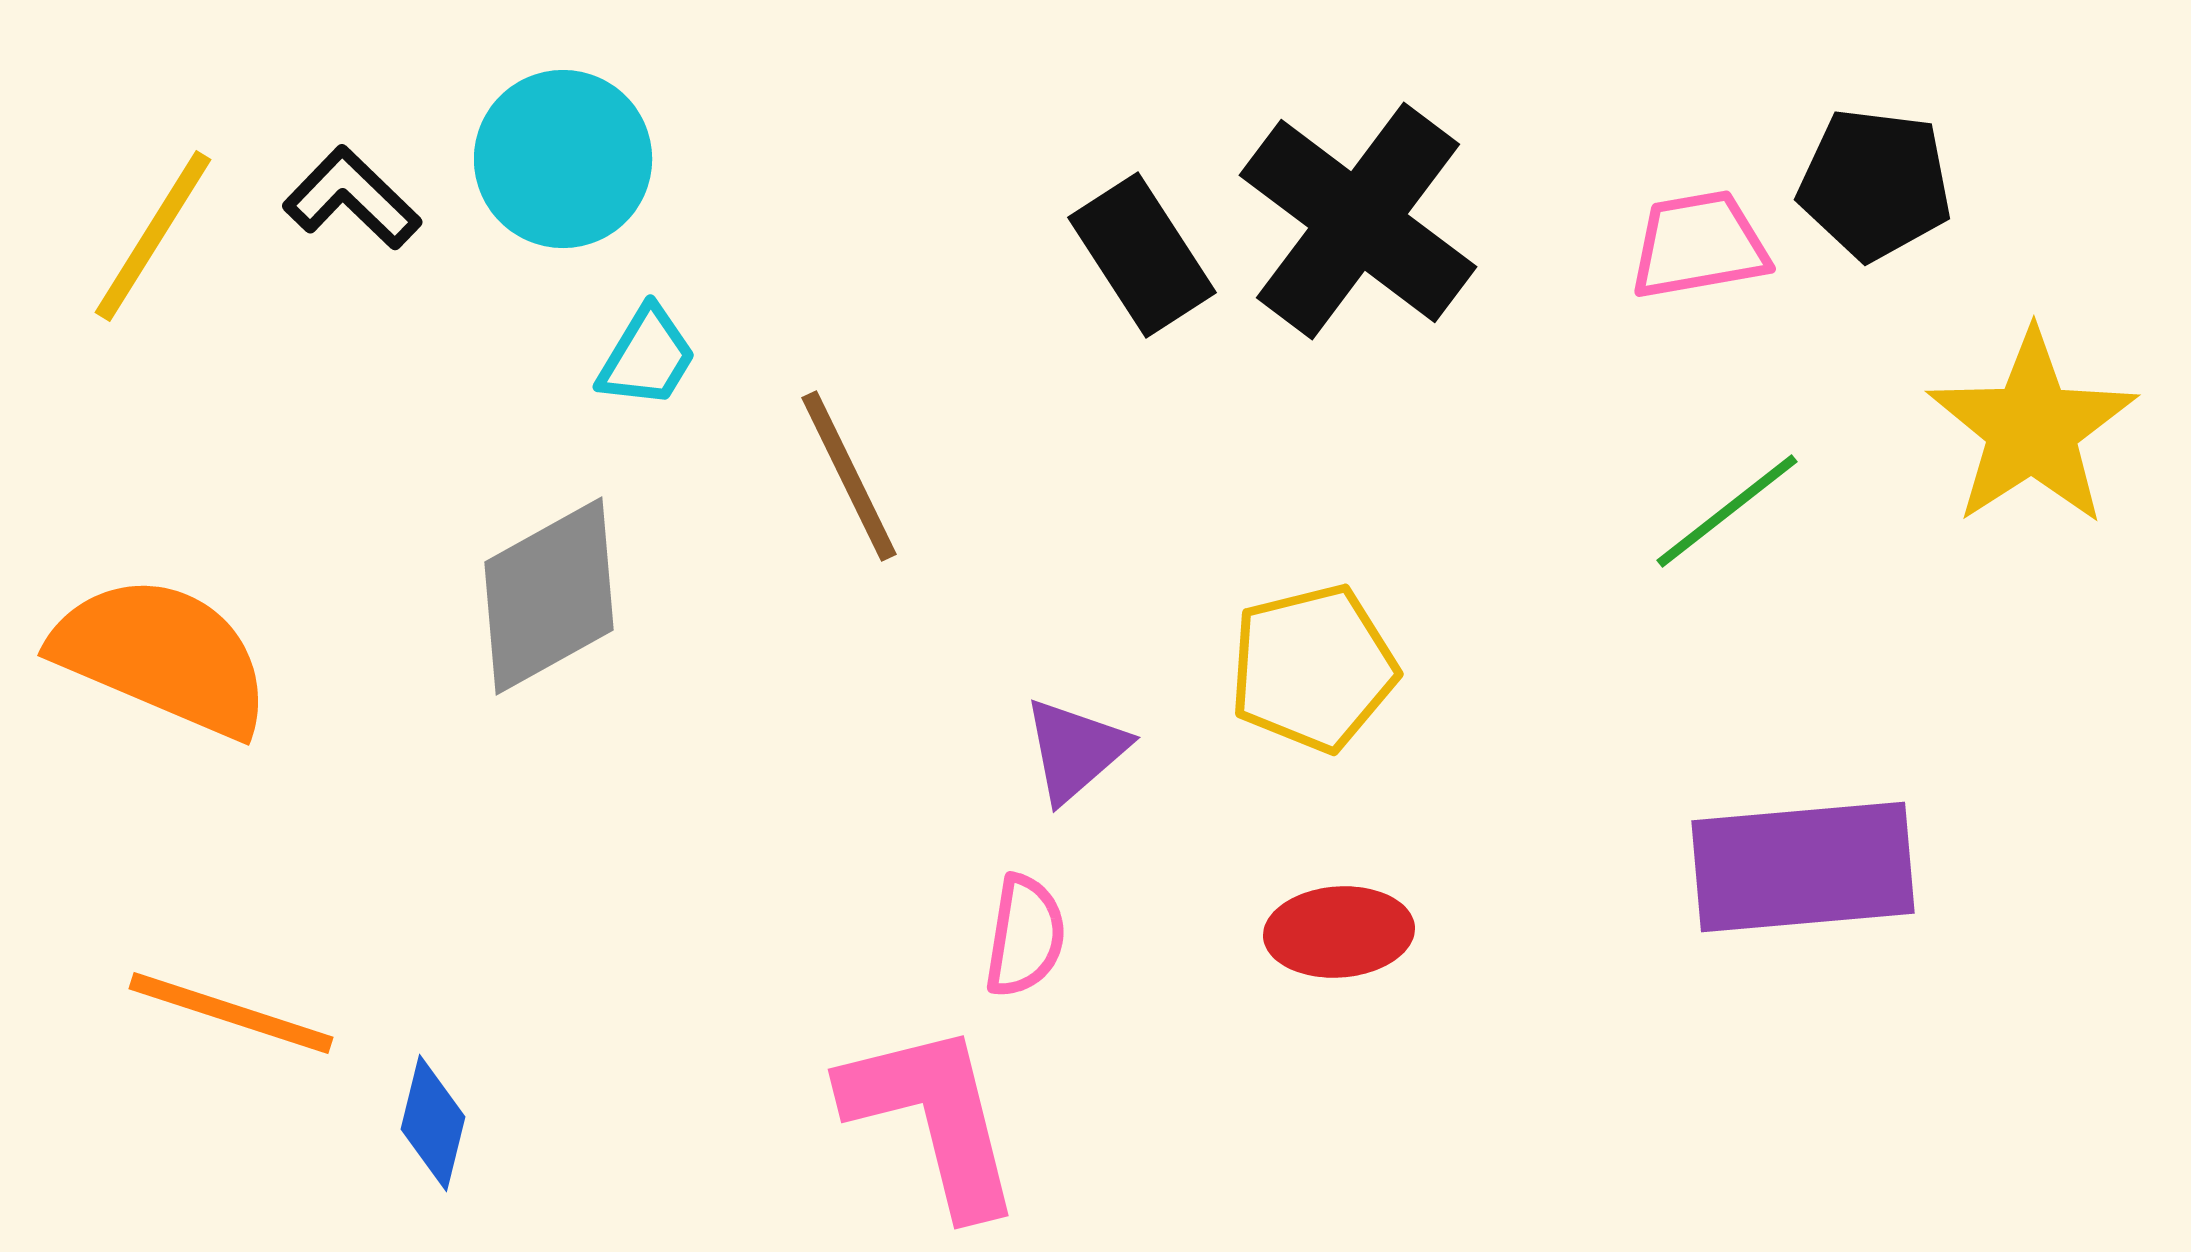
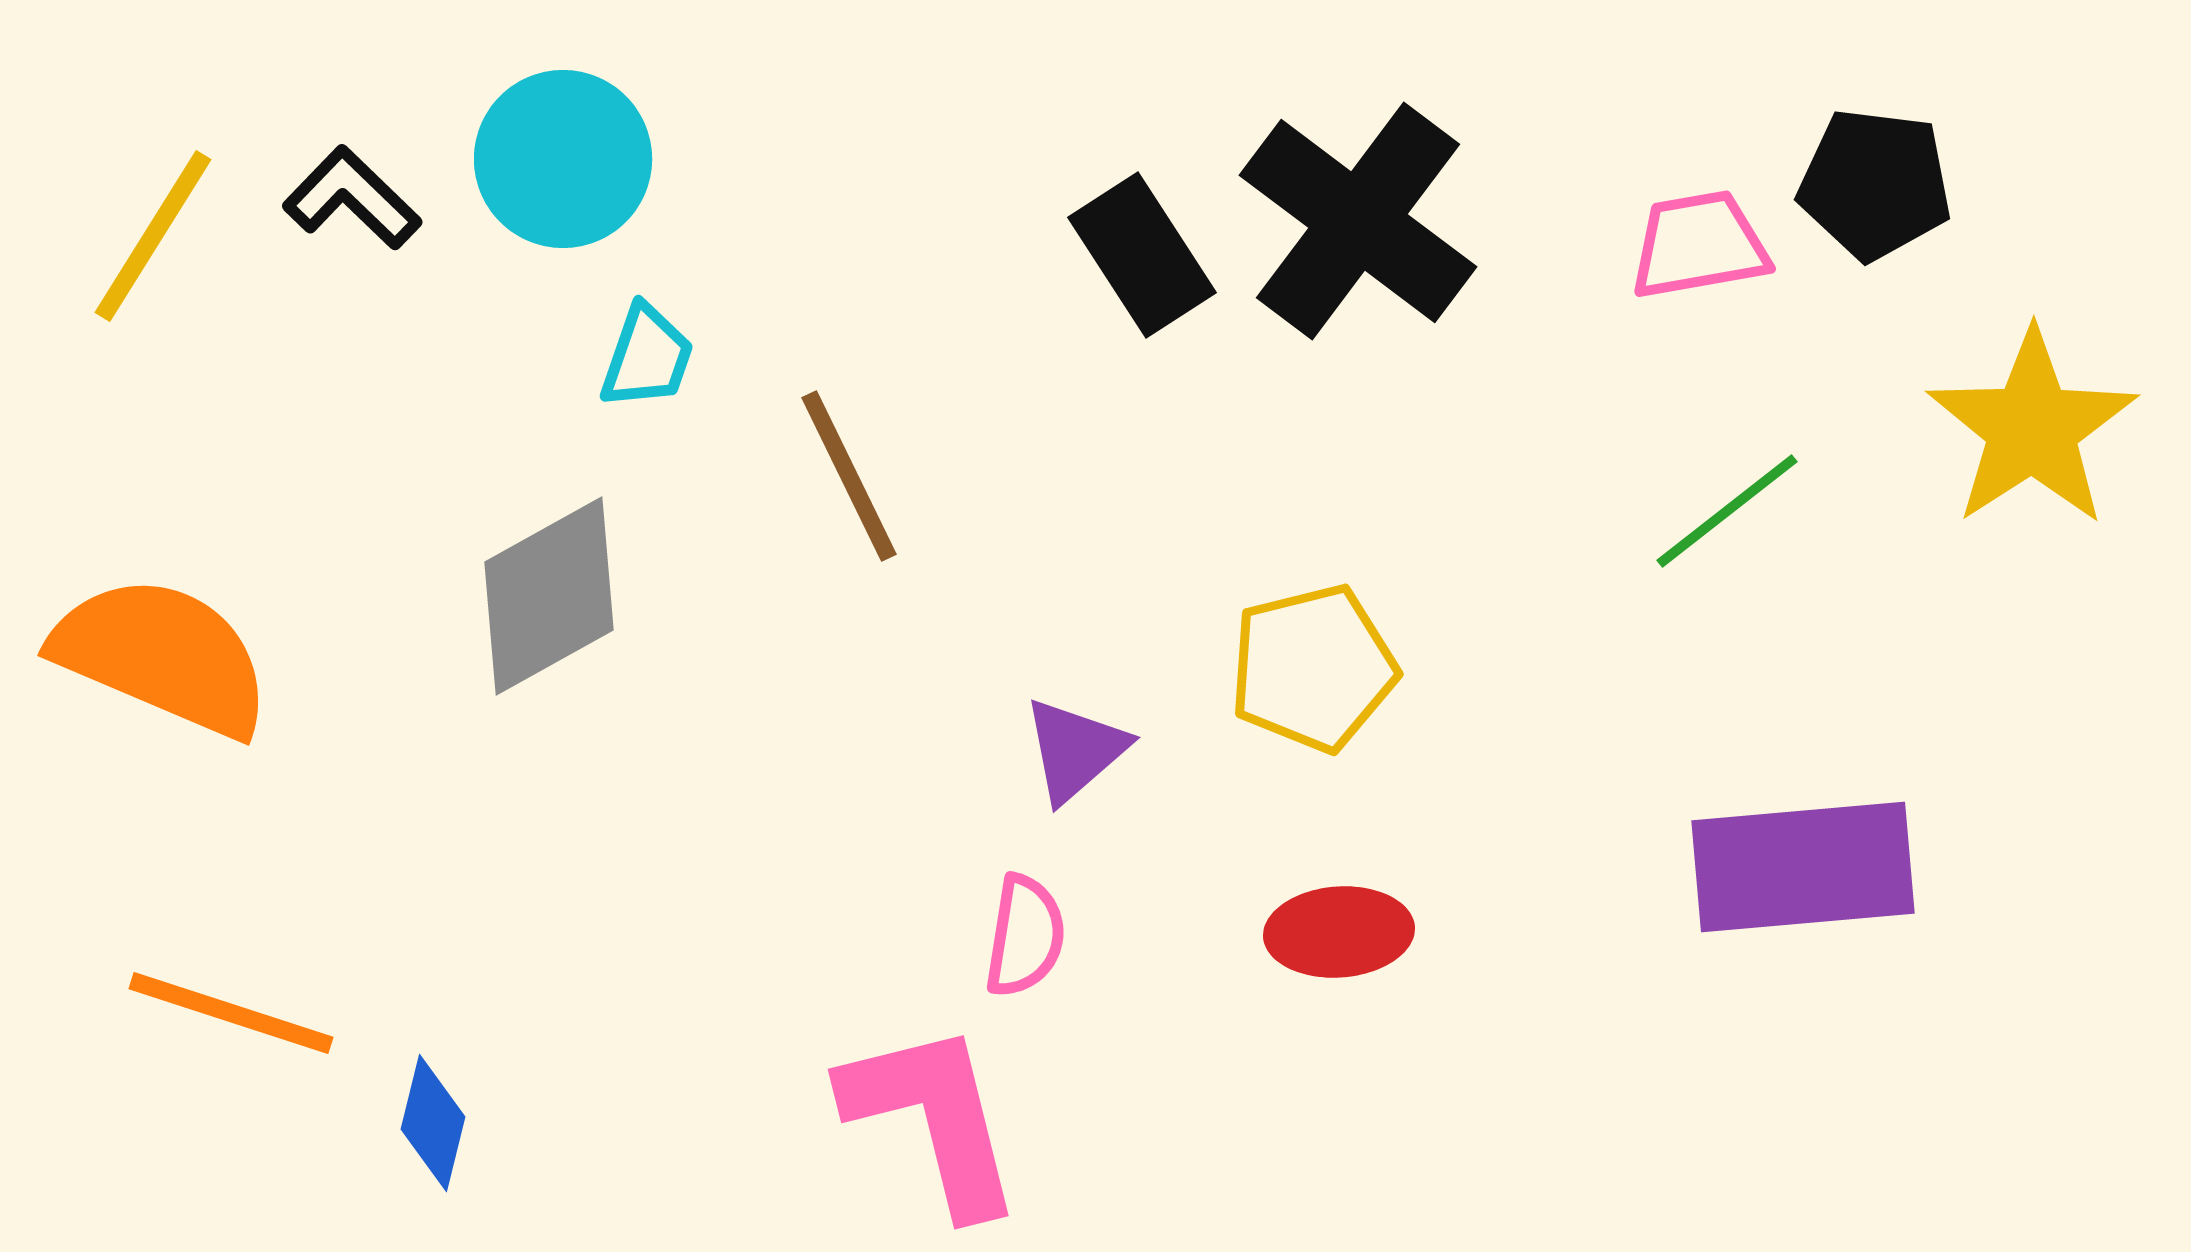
cyan trapezoid: rotated 12 degrees counterclockwise
